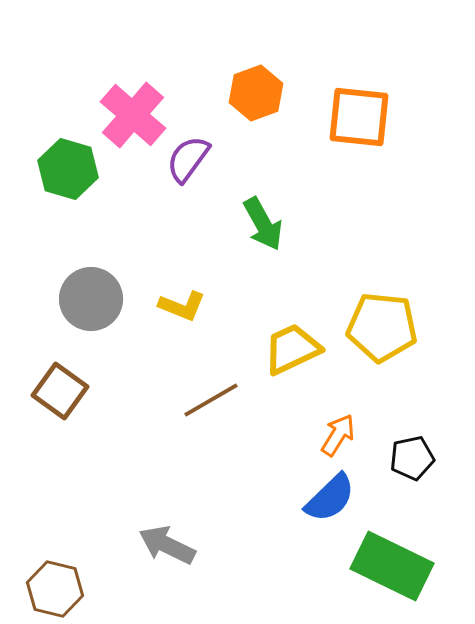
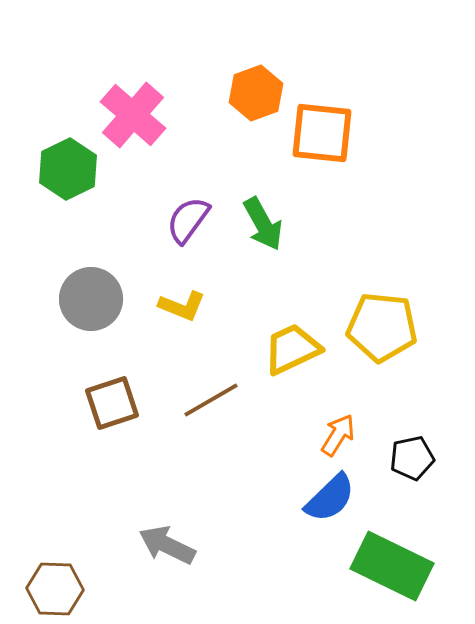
orange square: moved 37 px left, 16 px down
purple semicircle: moved 61 px down
green hexagon: rotated 18 degrees clockwise
brown square: moved 52 px right, 12 px down; rotated 36 degrees clockwise
brown hexagon: rotated 12 degrees counterclockwise
